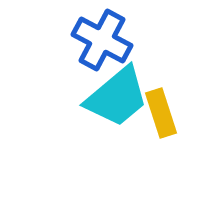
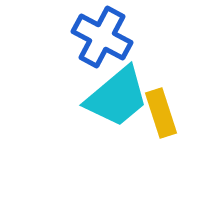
blue cross: moved 3 px up
